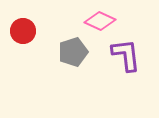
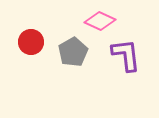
red circle: moved 8 px right, 11 px down
gray pentagon: rotated 12 degrees counterclockwise
